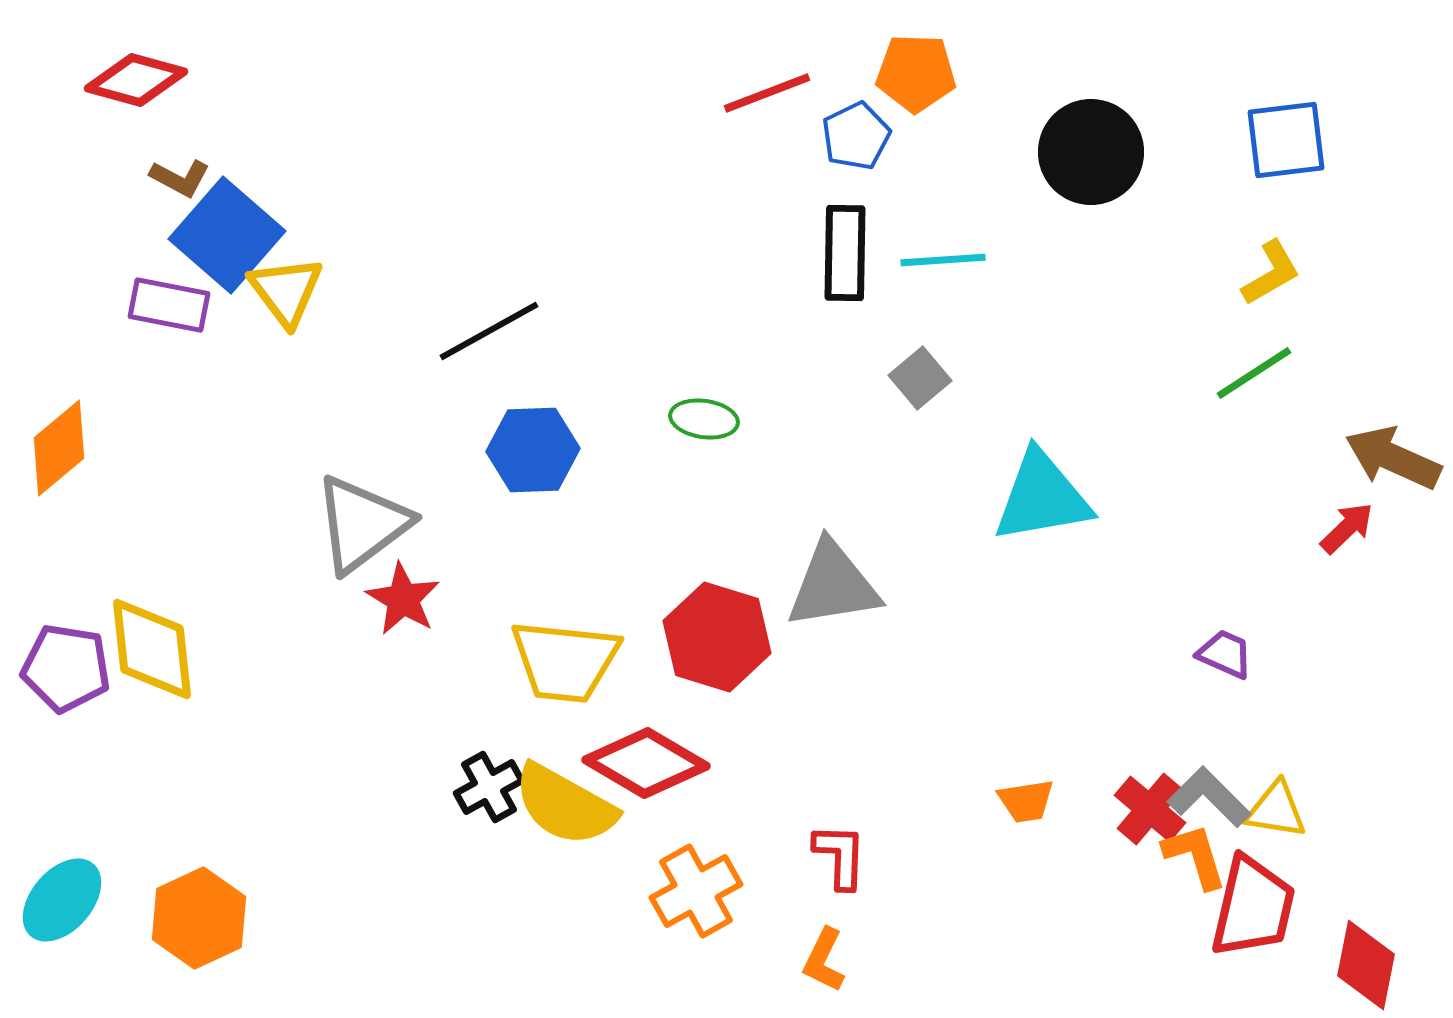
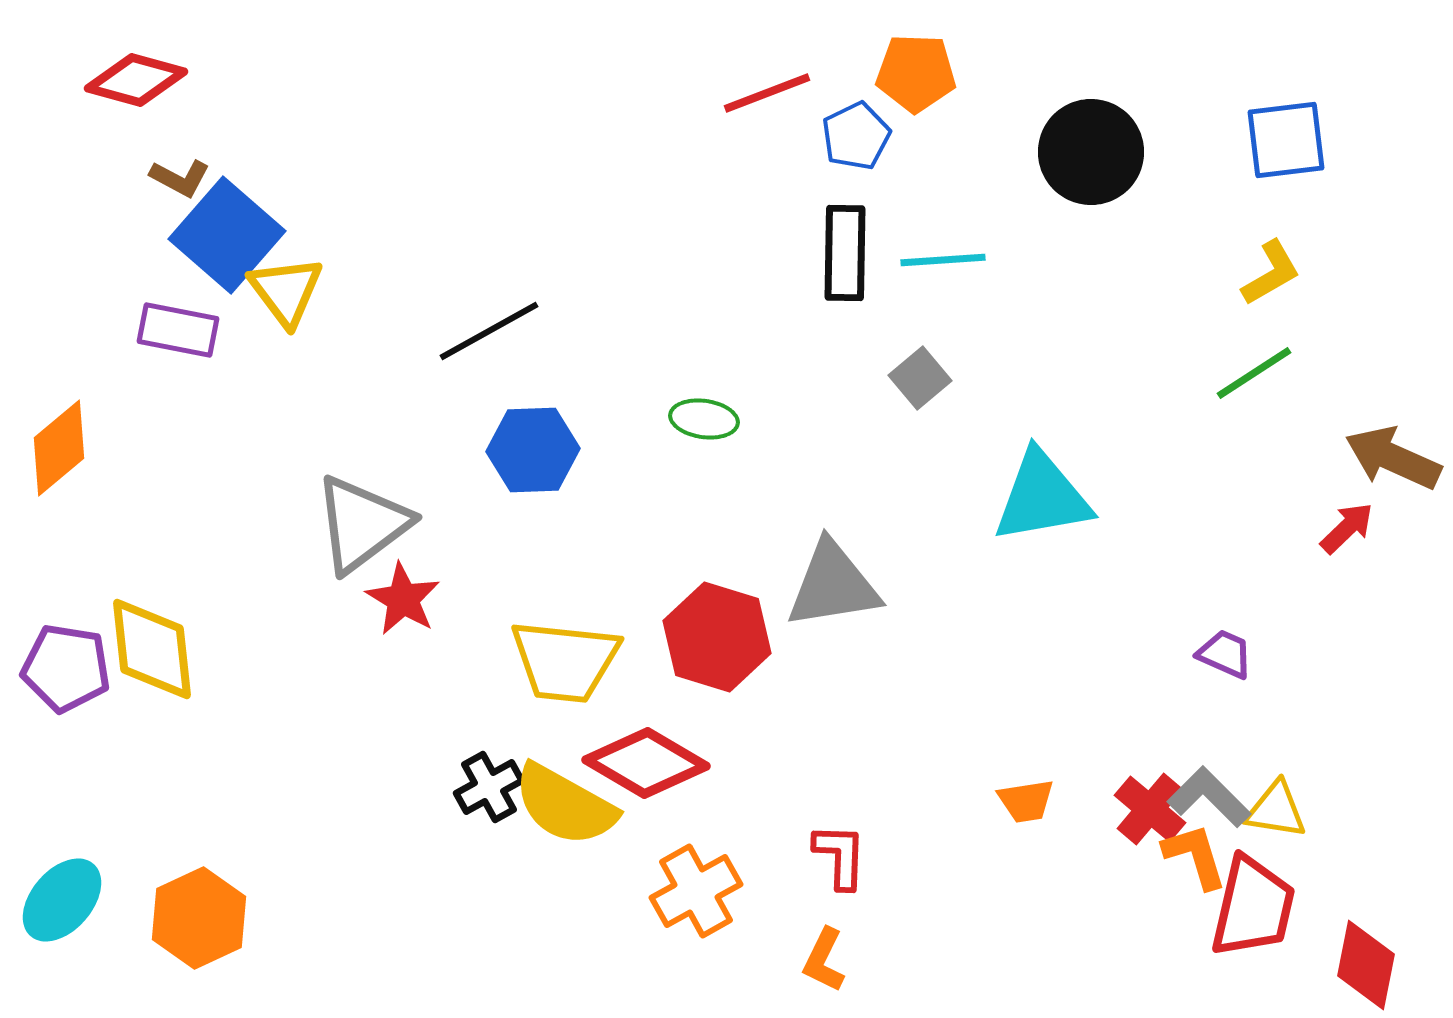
purple rectangle at (169, 305): moved 9 px right, 25 px down
